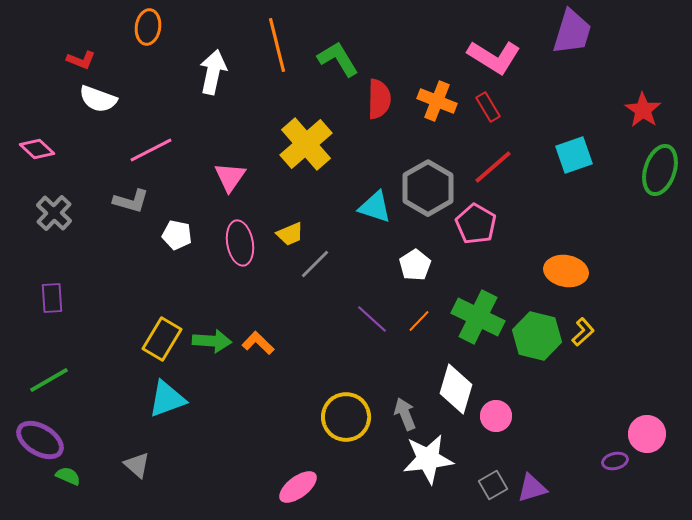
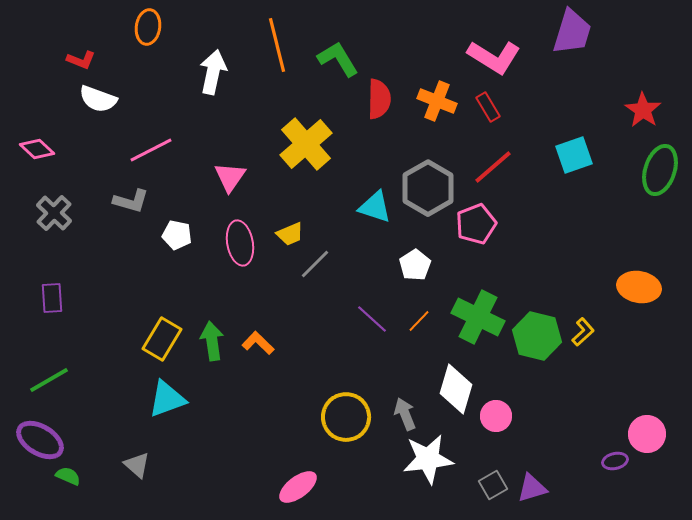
pink pentagon at (476, 224): rotated 21 degrees clockwise
orange ellipse at (566, 271): moved 73 px right, 16 px down
green arrow at (212, 341): rotated 102 degrees counterclockwise
